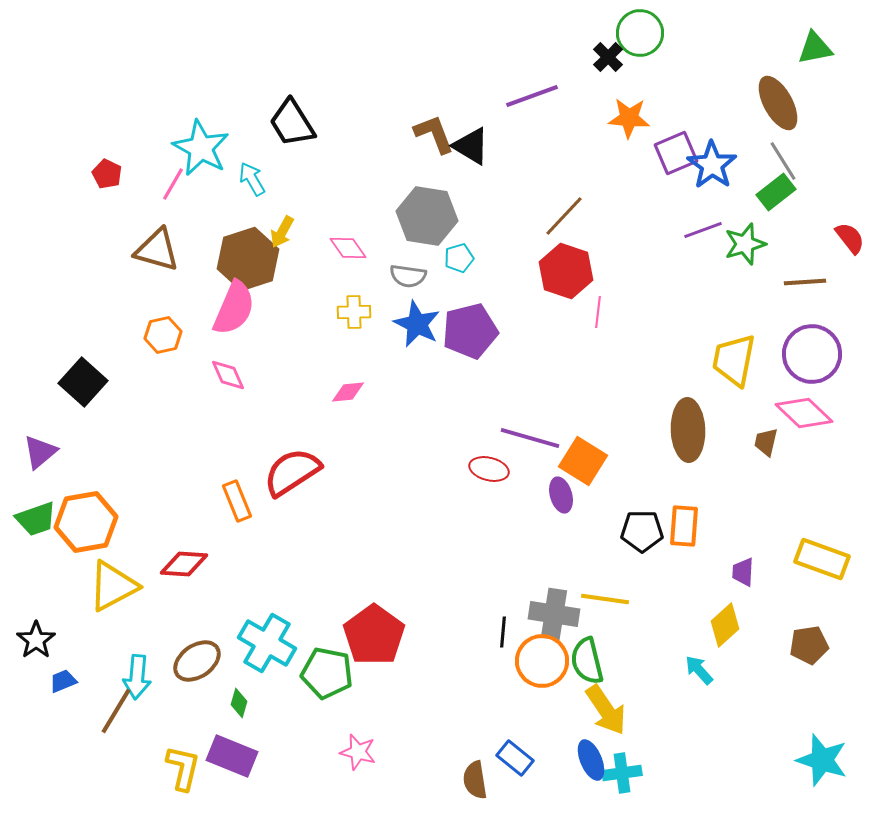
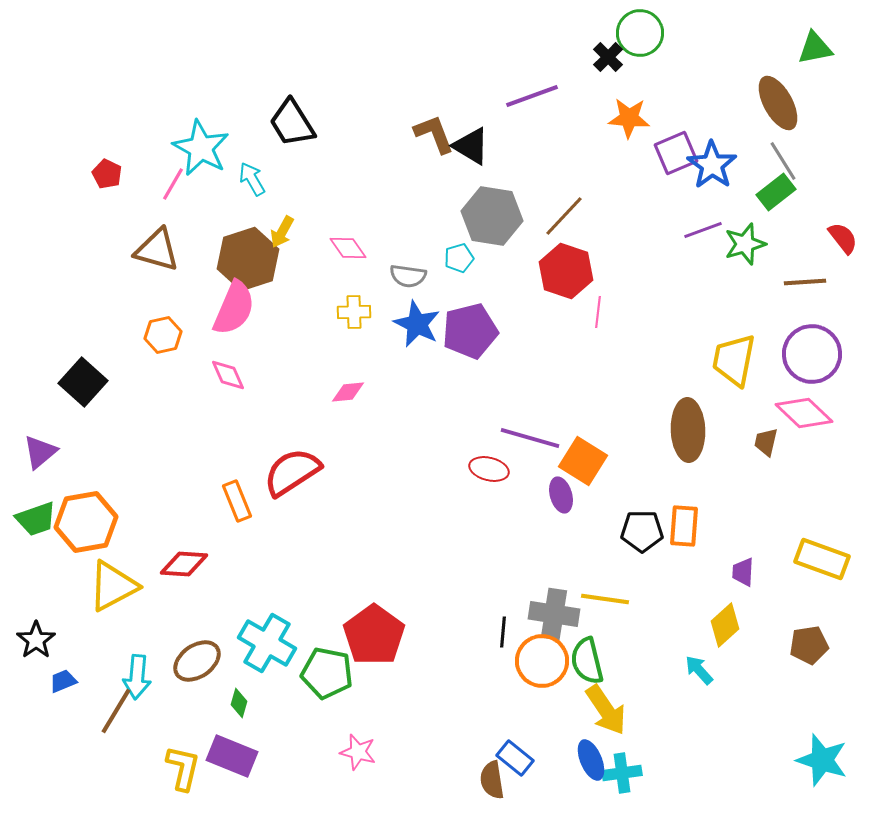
gray hexagon at (427, 216): moved 65 px right
red semicircle at (850, 238): moved 7 px left
brown semicircle at (475, 780): moved 17 px right
